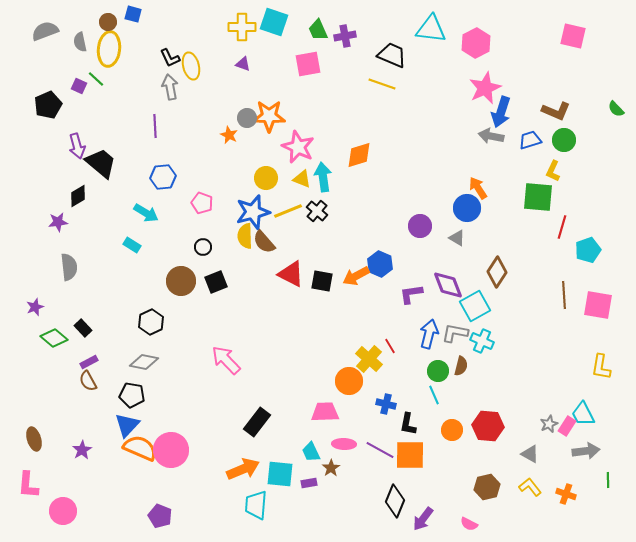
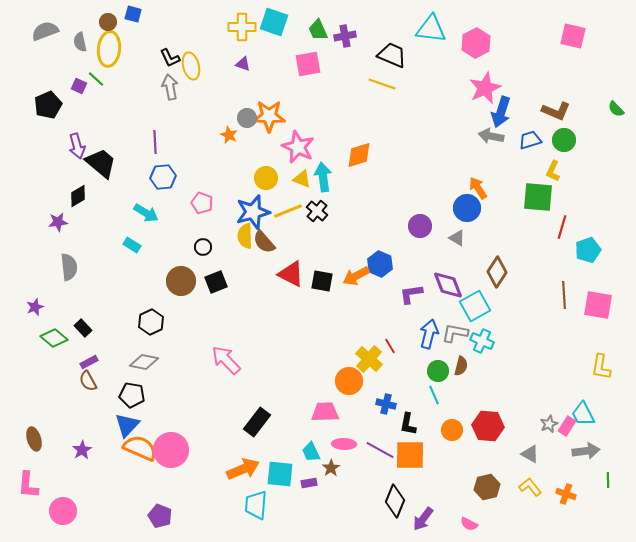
purple line at (155, 126): moved 16 px down
